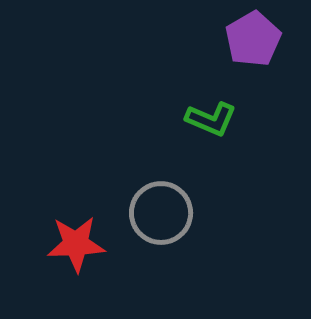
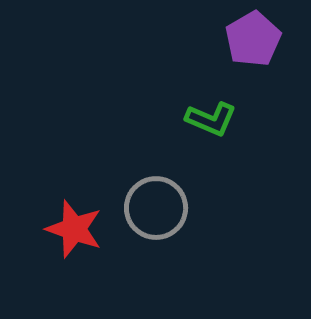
gray circle: moved 5 px left, 5 px up
red star: moved 2 px left, 15 px up; rotated 22 degrees clockwise
